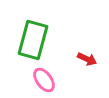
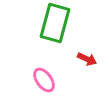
green rectangle: moved 22 px right, 17 px up
